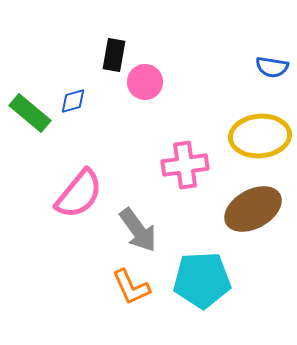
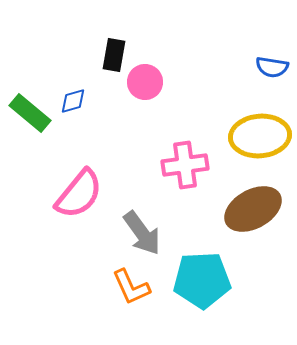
gray arrow: moved 4 px right, 3 px down
